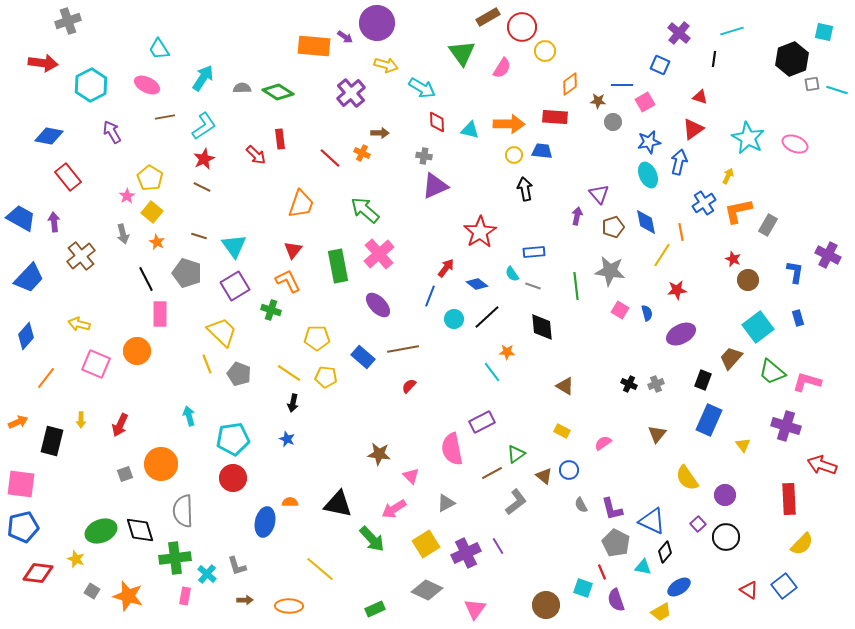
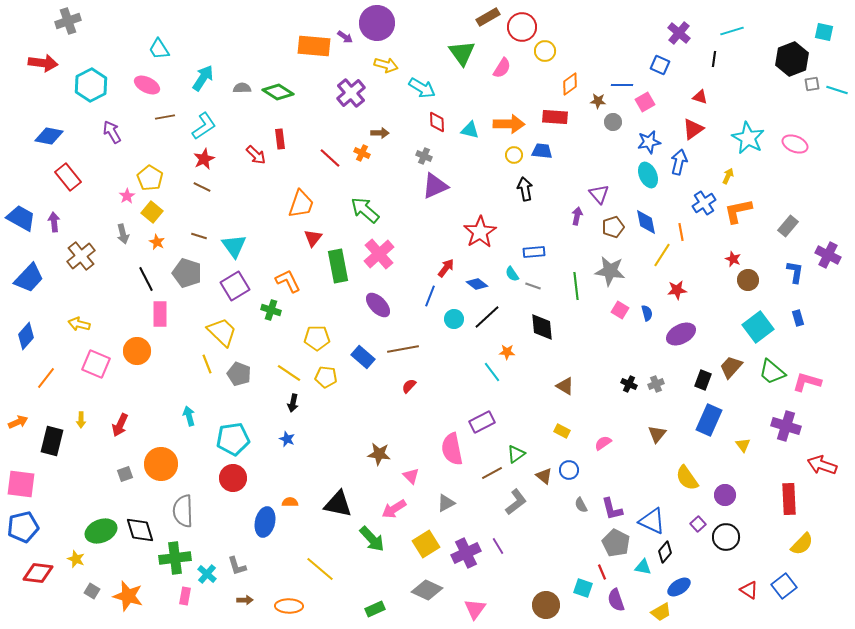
gray cross at (424, 156): rotated 14 degrees clockwise
gray rectangle at (768, 225): moved 20 px right, 1 px down; rotated 10 degrees clockwise
red triangle at (293, 250): moved 20 px right, 12 px up
brown trapezoid at (731, 358): moved 9 px down
